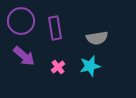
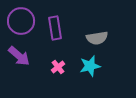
purple arrow: moved 5 px left
